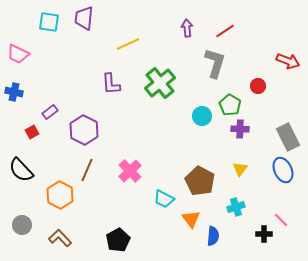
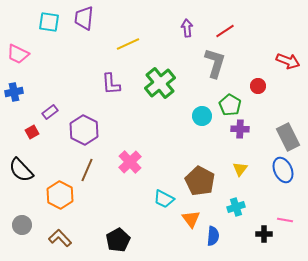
blue cross: rotated 24 degrees counterclockwise
pink cross: moved 9 px up
pink line: moved 4 px right; rotated 35 degrees counterclockwise
